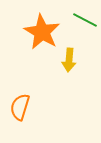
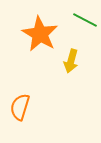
orange star: moved 2 px left, 2 px down
yellow arrow: moved 2 px right, 1 px down; rotated 10 degrees clockwise
